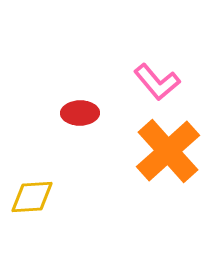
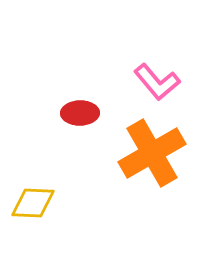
orange cross: moved 16 px left, 2 px down; rotated 12 degrees clockwise
yellow diamond: moved 1 px right, 6 px down; rotated 6 degrees clockwise
